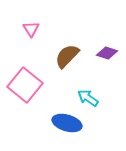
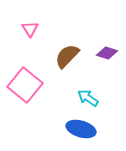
pink triangle: moved 1 px left
blue ellipse: moved 14 px right, 6 px down
